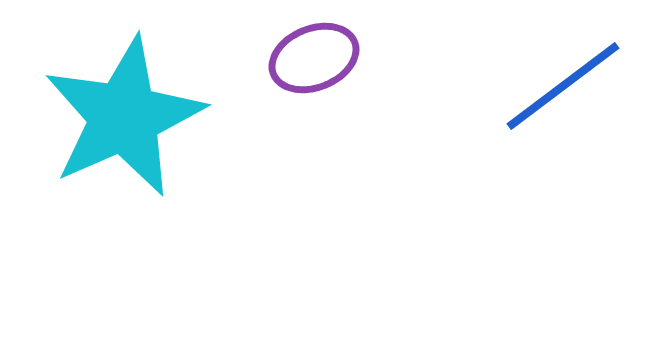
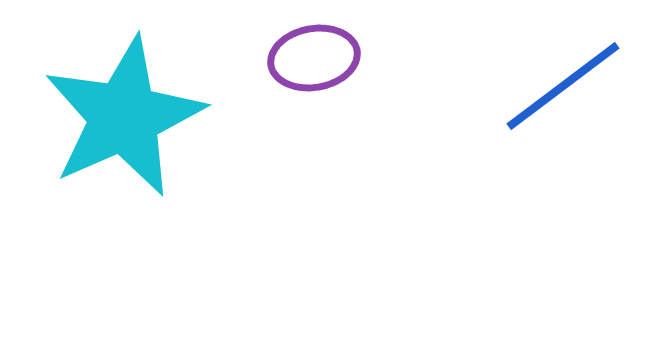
purple ellipse: rotated 12 degrees clockwise
